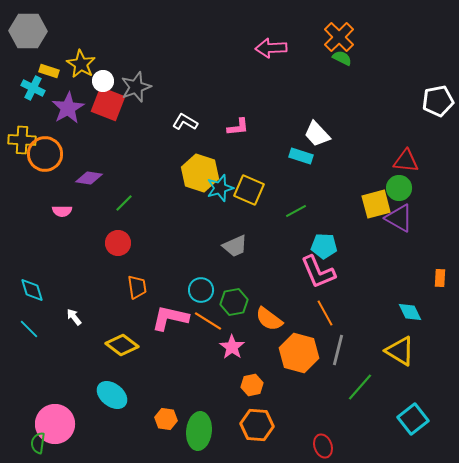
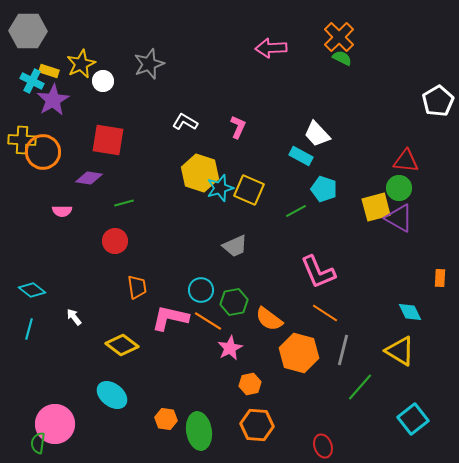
yellow star at (81, 64): rotated 16 degrees clockwise
gray star at (136, 87): moved 13 px right, 23 px up
cyan cross at (33, 88): moved 1 px left, 7 px up
white pentagon at (438, 101): rotated 20 degrees counterclockwise
red square at (108, 104): moved 36 px down; rotated 12 degrees counterclockwise
purple star at (68, 108): moved 15 px left, 8 px up
pink L-shape at (238, 127): rotated 60 degrees counterclockwise
orange circle at (45, 154): moved 2 px left, 2 px up
cyan rectangle at (301, 156): rotated 10 degrees clockwise
green line at (124, 203): rotated 30 degrees clockwise
yellow square at (376, 204): moved 3 px down
red circle at (118, 243): moved 3 px left, 2 px up
cyan pentagon at (324, 246): moved 57 px up; rotated 15 degrees clockwise
cyan diamond at (32, 290): rotated 36 degrees counterclockwise
orange line at (325, 313): rotated 28 degrees counterclockwise
cyan line at (29, 329): rotated 60 degrees clockwise
pink star at (232, 347): moved 2 px left, 1 px down; rotated 10 degrees clockwise
gray line at (338, 350): moved 5 px right
orange hexagon at (252, 385): moved 2 px left, 1 px up
green ellipse at (199, 431): rotated 15 degrees counterclockwise
